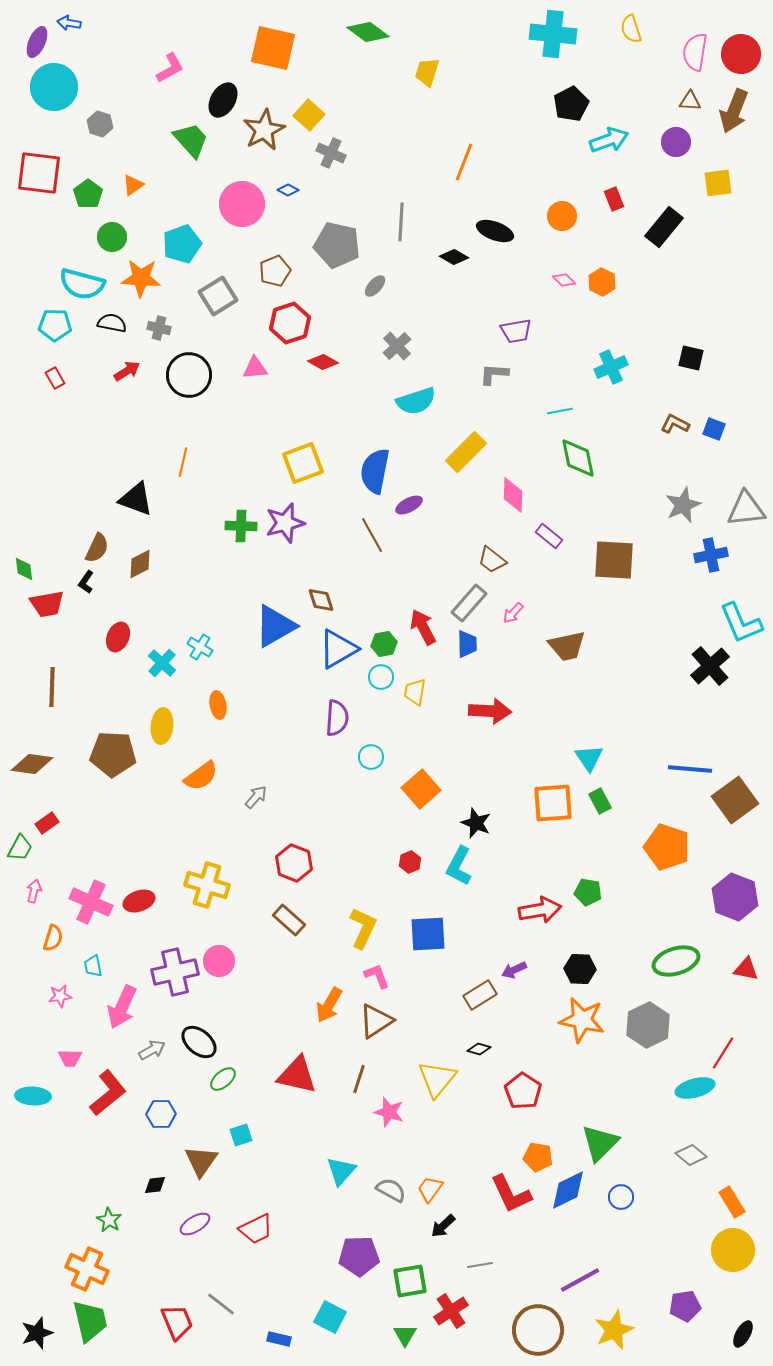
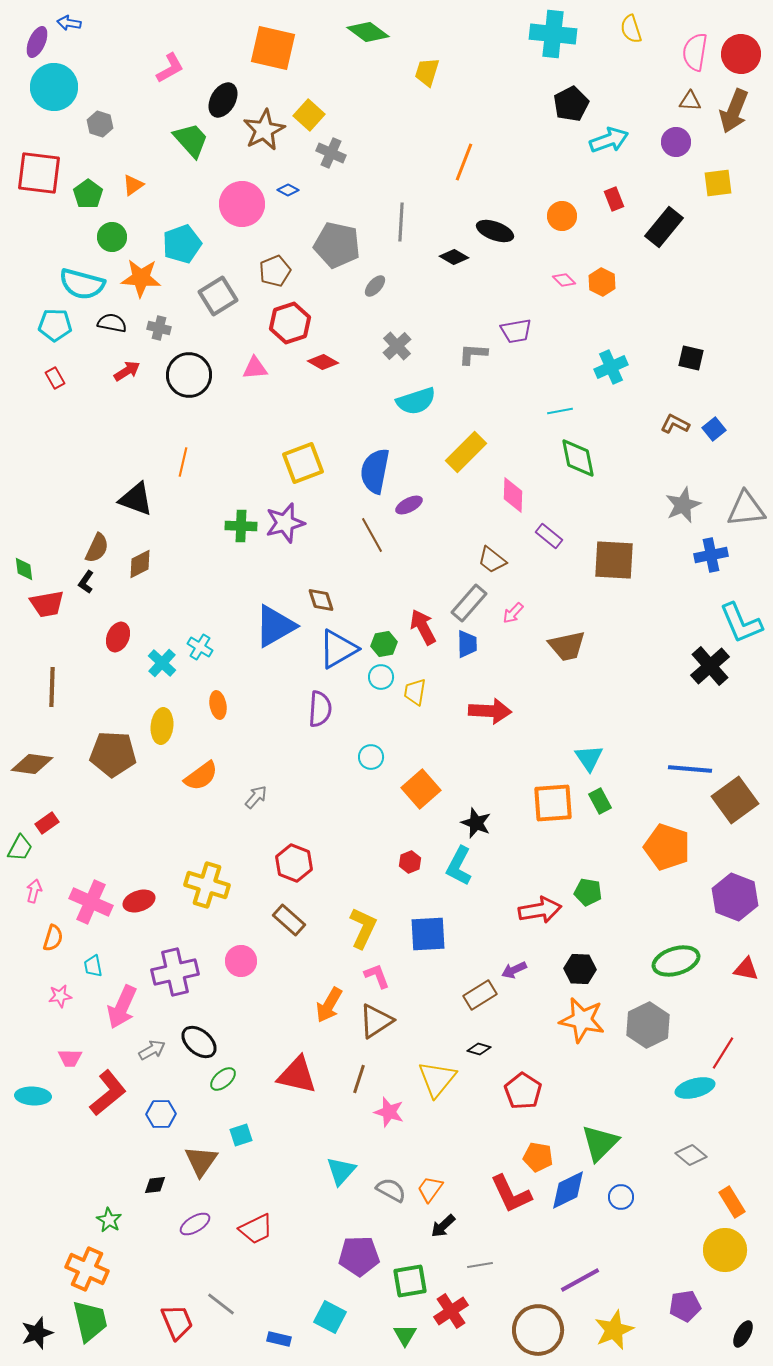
gray L-shape at (494, 374): moved 21 px left, 20 px up
blue square at (714, 429): rotated 30 degrees clockwise
purple semicircle at (337, 718): moved 17 px left, 9 px up
pink circle at (219, 961): moved 22 px right
yellow circle at (733, 1250): moved 8 px left
